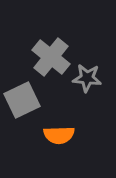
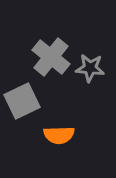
gray star: moved 3 px right, 10 px up
gray square: moved 1 px down
